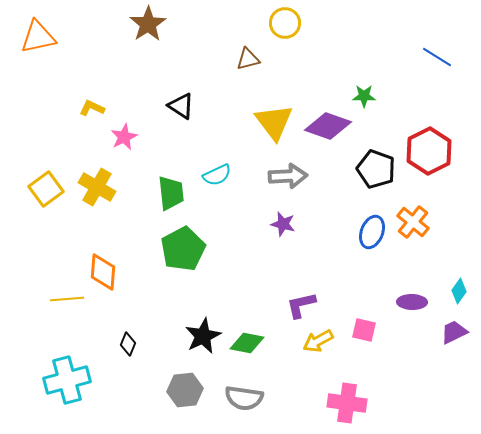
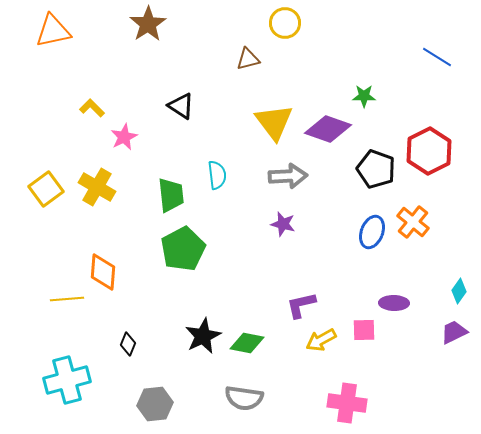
orange triangle: moved 15 px right, 6 px up
yellow L-shape: rotated 20 degrees clockwise
purple diamond: moved 3 px down
cyan semicircle: rotated 72 degrees counterclockwise
green trapezoid: moved 2 px down
purple ellipse: moved 18 px left, 1 px down
pink square: rotated 15 degrees counterclockwise
yellow arrow: moved 3 px right, 1 px up
gray hexagon: moved 30 px left, 14 px down
